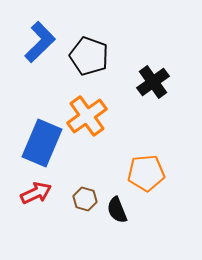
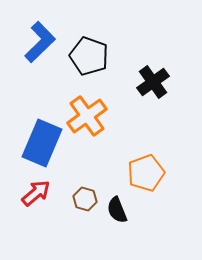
orange pentagon: rotated 15 degrees counterclockwise
red arrow: rotated 16 degrees counterclockwise
